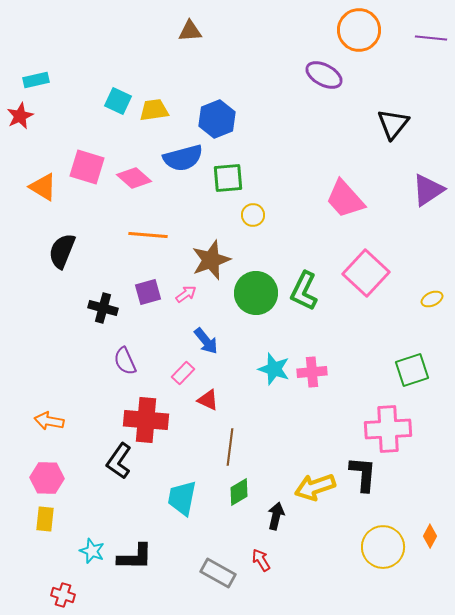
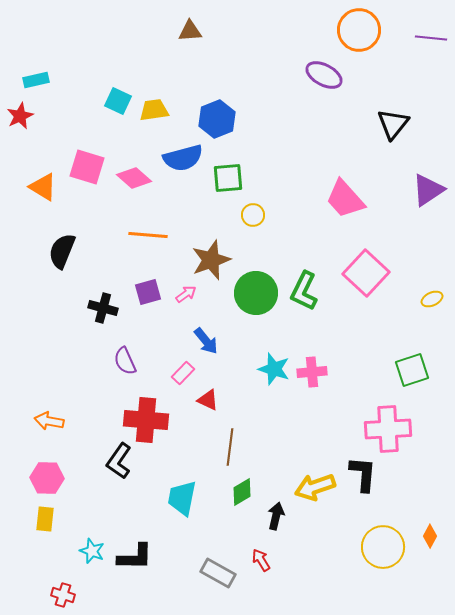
green diamond at (239, 492): moved 3 px right
